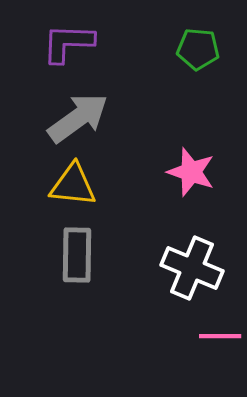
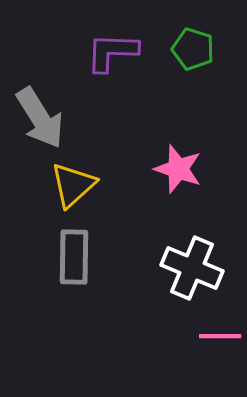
purple L-shape: moved 44 px right, 9 px down
green pentagon: moved 5 px left; rotated 12 degrees clockwise
gray arrow: moved 38 px left; rotated 94 degrees clockwise
pink star: moved 13 px left, 3 px up
yellow triangle: rotated 48 degrees counterclockwise
gray rectangle: moved 3 px left, 2 px down
